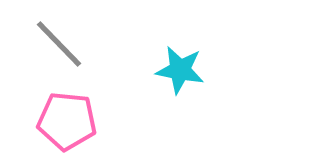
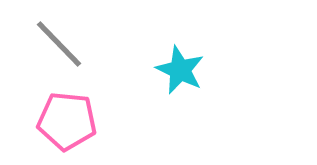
cyan star: rotated 15 degrees clockwise
